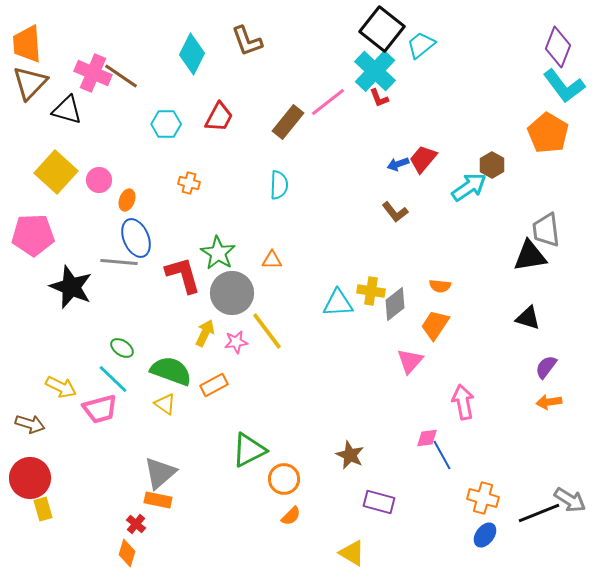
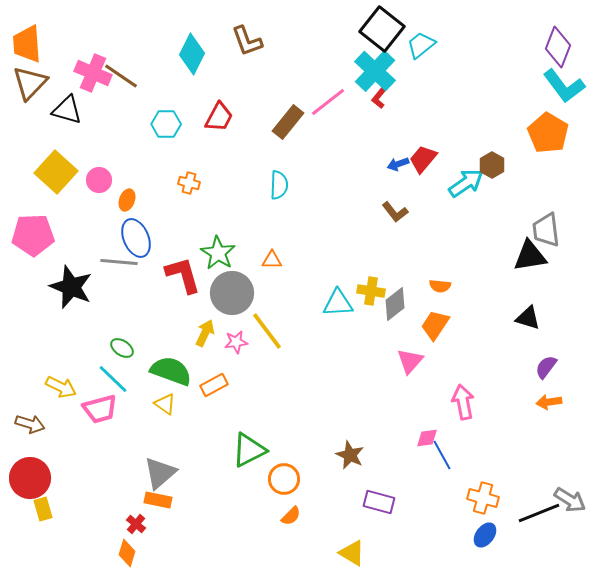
red L-shape at (379, 98): rotated 60 degrees clockwise
cyan arrow at (469, 187): moved 3 px left, 4 px up
